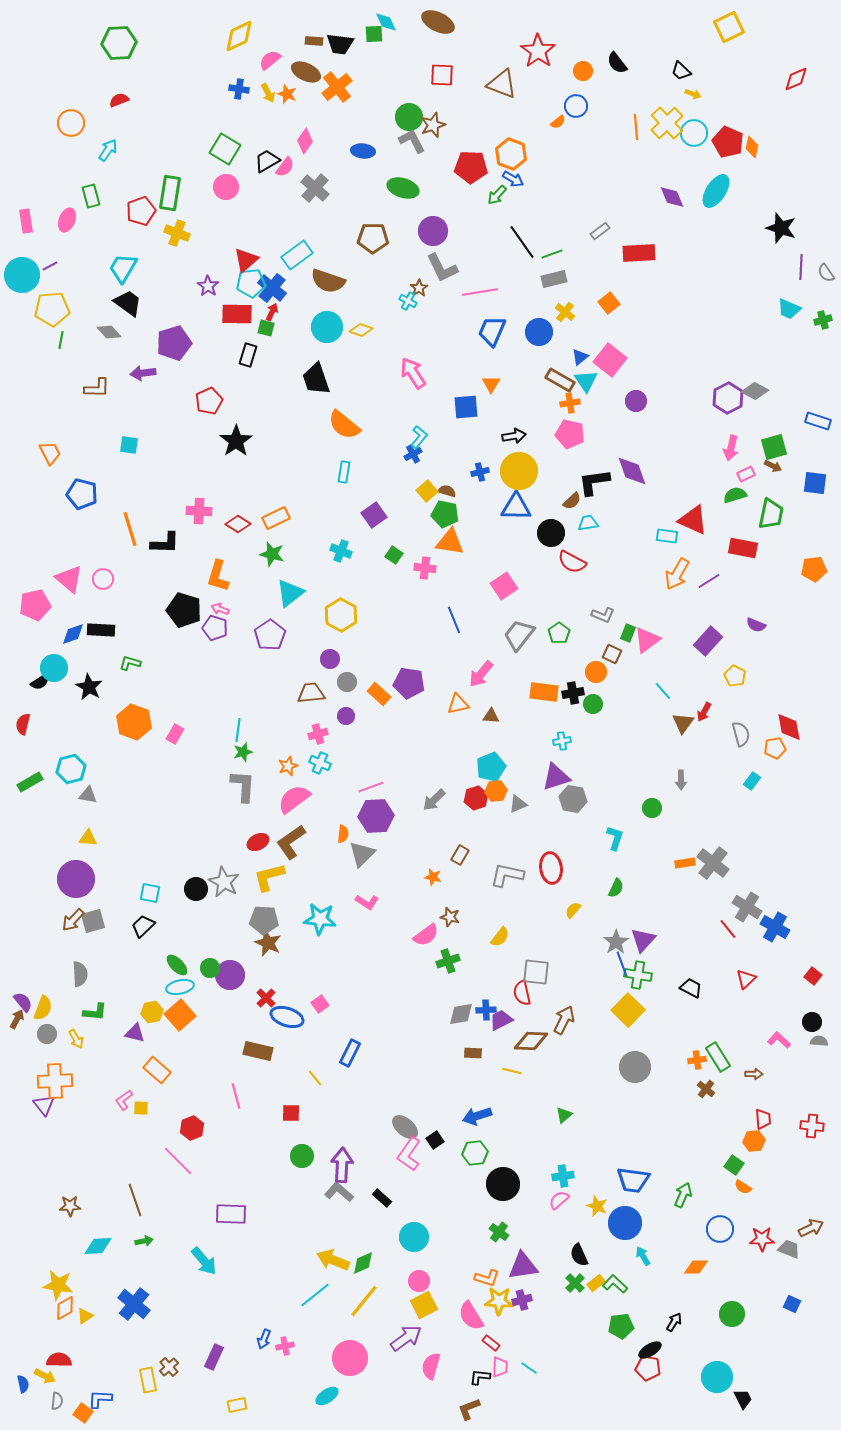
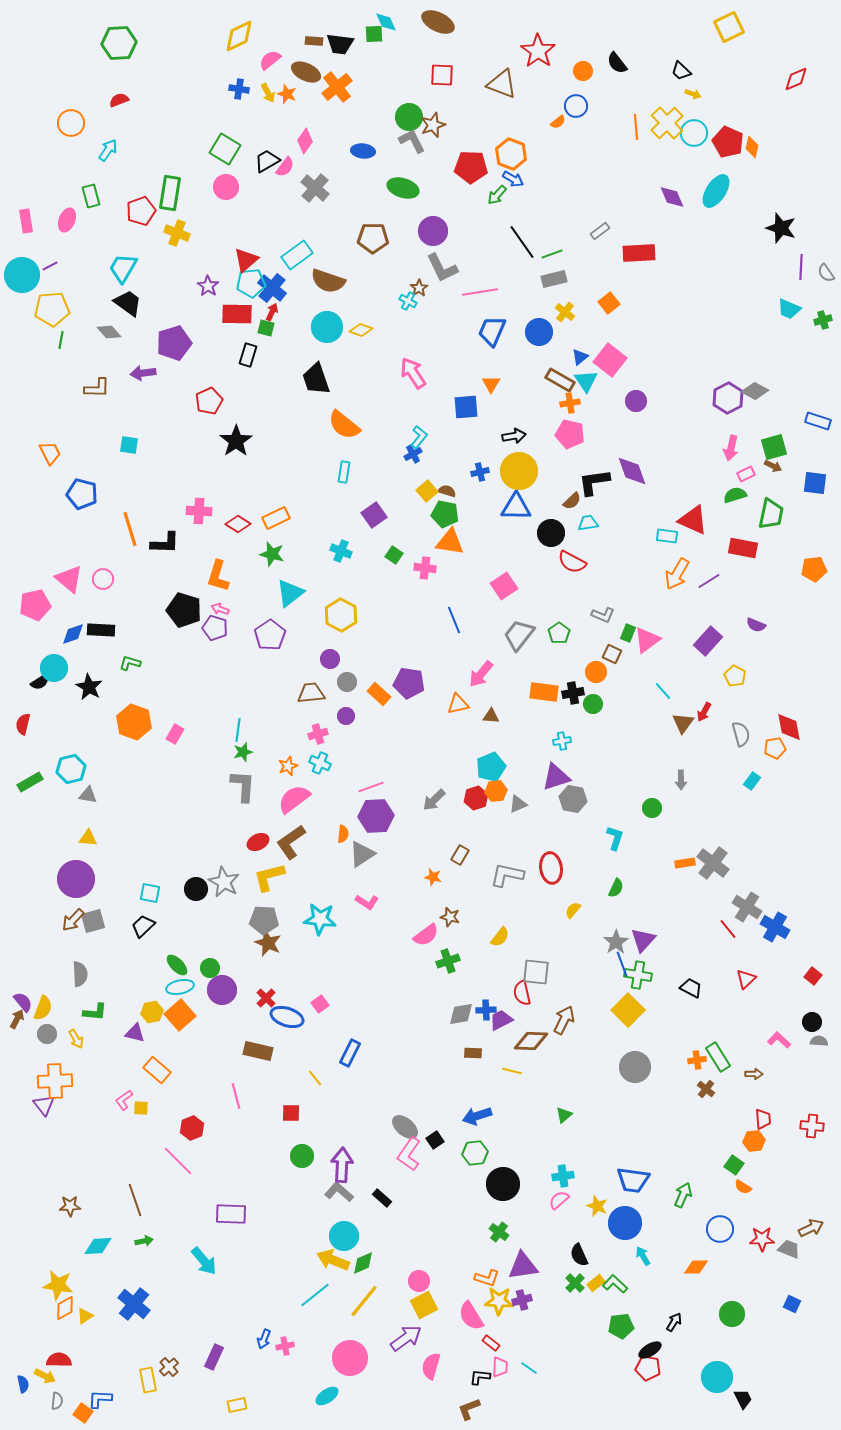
gray triangle at (362, 854): rotated 12 degrees clockwise
purple circle at (230, 975): moved 8 px left, 15 px down
cyan circle at (414, 1237): moved 70 px left, 1 px up
